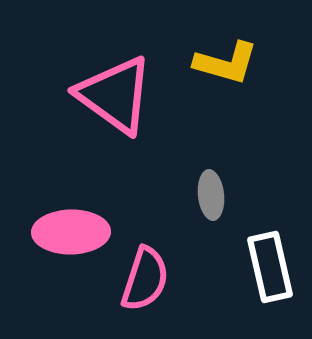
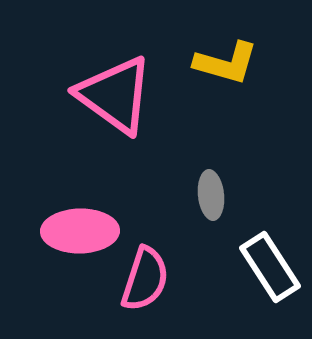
pink ellipse: moved 9 px right, 1 px up
white rectangle: rotated 20 degrees counterclockwise
